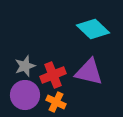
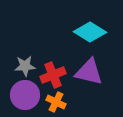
cyan diamond: moved 3 px left, 3 px down; rotated 12 degrees counterclockwise
gray star: rotated 15 degrees clockwise
